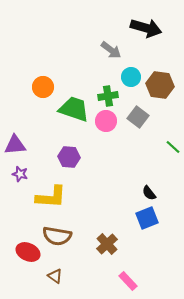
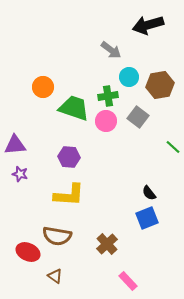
black arrow: moved 2 px right, 3 px up; rotated 148 degrees clockwise
cyan circle: moved 2 px left
brown hexagon: rotated 16 degrees counterclockwise
green trapezoid: moved 1 px up
yellow L-shape: moved 18 px right, 2 px up
